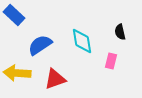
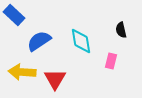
black semicircle: moved 1 px right, 2 px up
cyan diamond: moved 1 px left
blue semicircle: moved 1 px left, 4 px up
yellow arrow: moved 5 px right, 1 px up
red triangle: rotated 40 degrees counterclockwise
